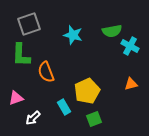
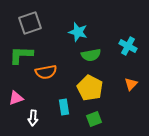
gray square: moved 1 px right, 1 px up
green semicircle: moved 21 px left, 24 px down
cyan star: moved 5 px right, 3 px up
cyan cross: moved 2 px left
green L-shape: rotated 90 degrees clockwise
orange semicircle: rotated 80 degrees counterclockwise
orange triangle: rotated 32 degrees counterclockwise
yellow pentagon: moved 3 px right, 3 px up; rotated 20 degrees counterclockwise
cyan rectangle: rotated 21 degrees clockwise
white arrow: rotated 42 degrees counterclockwise
